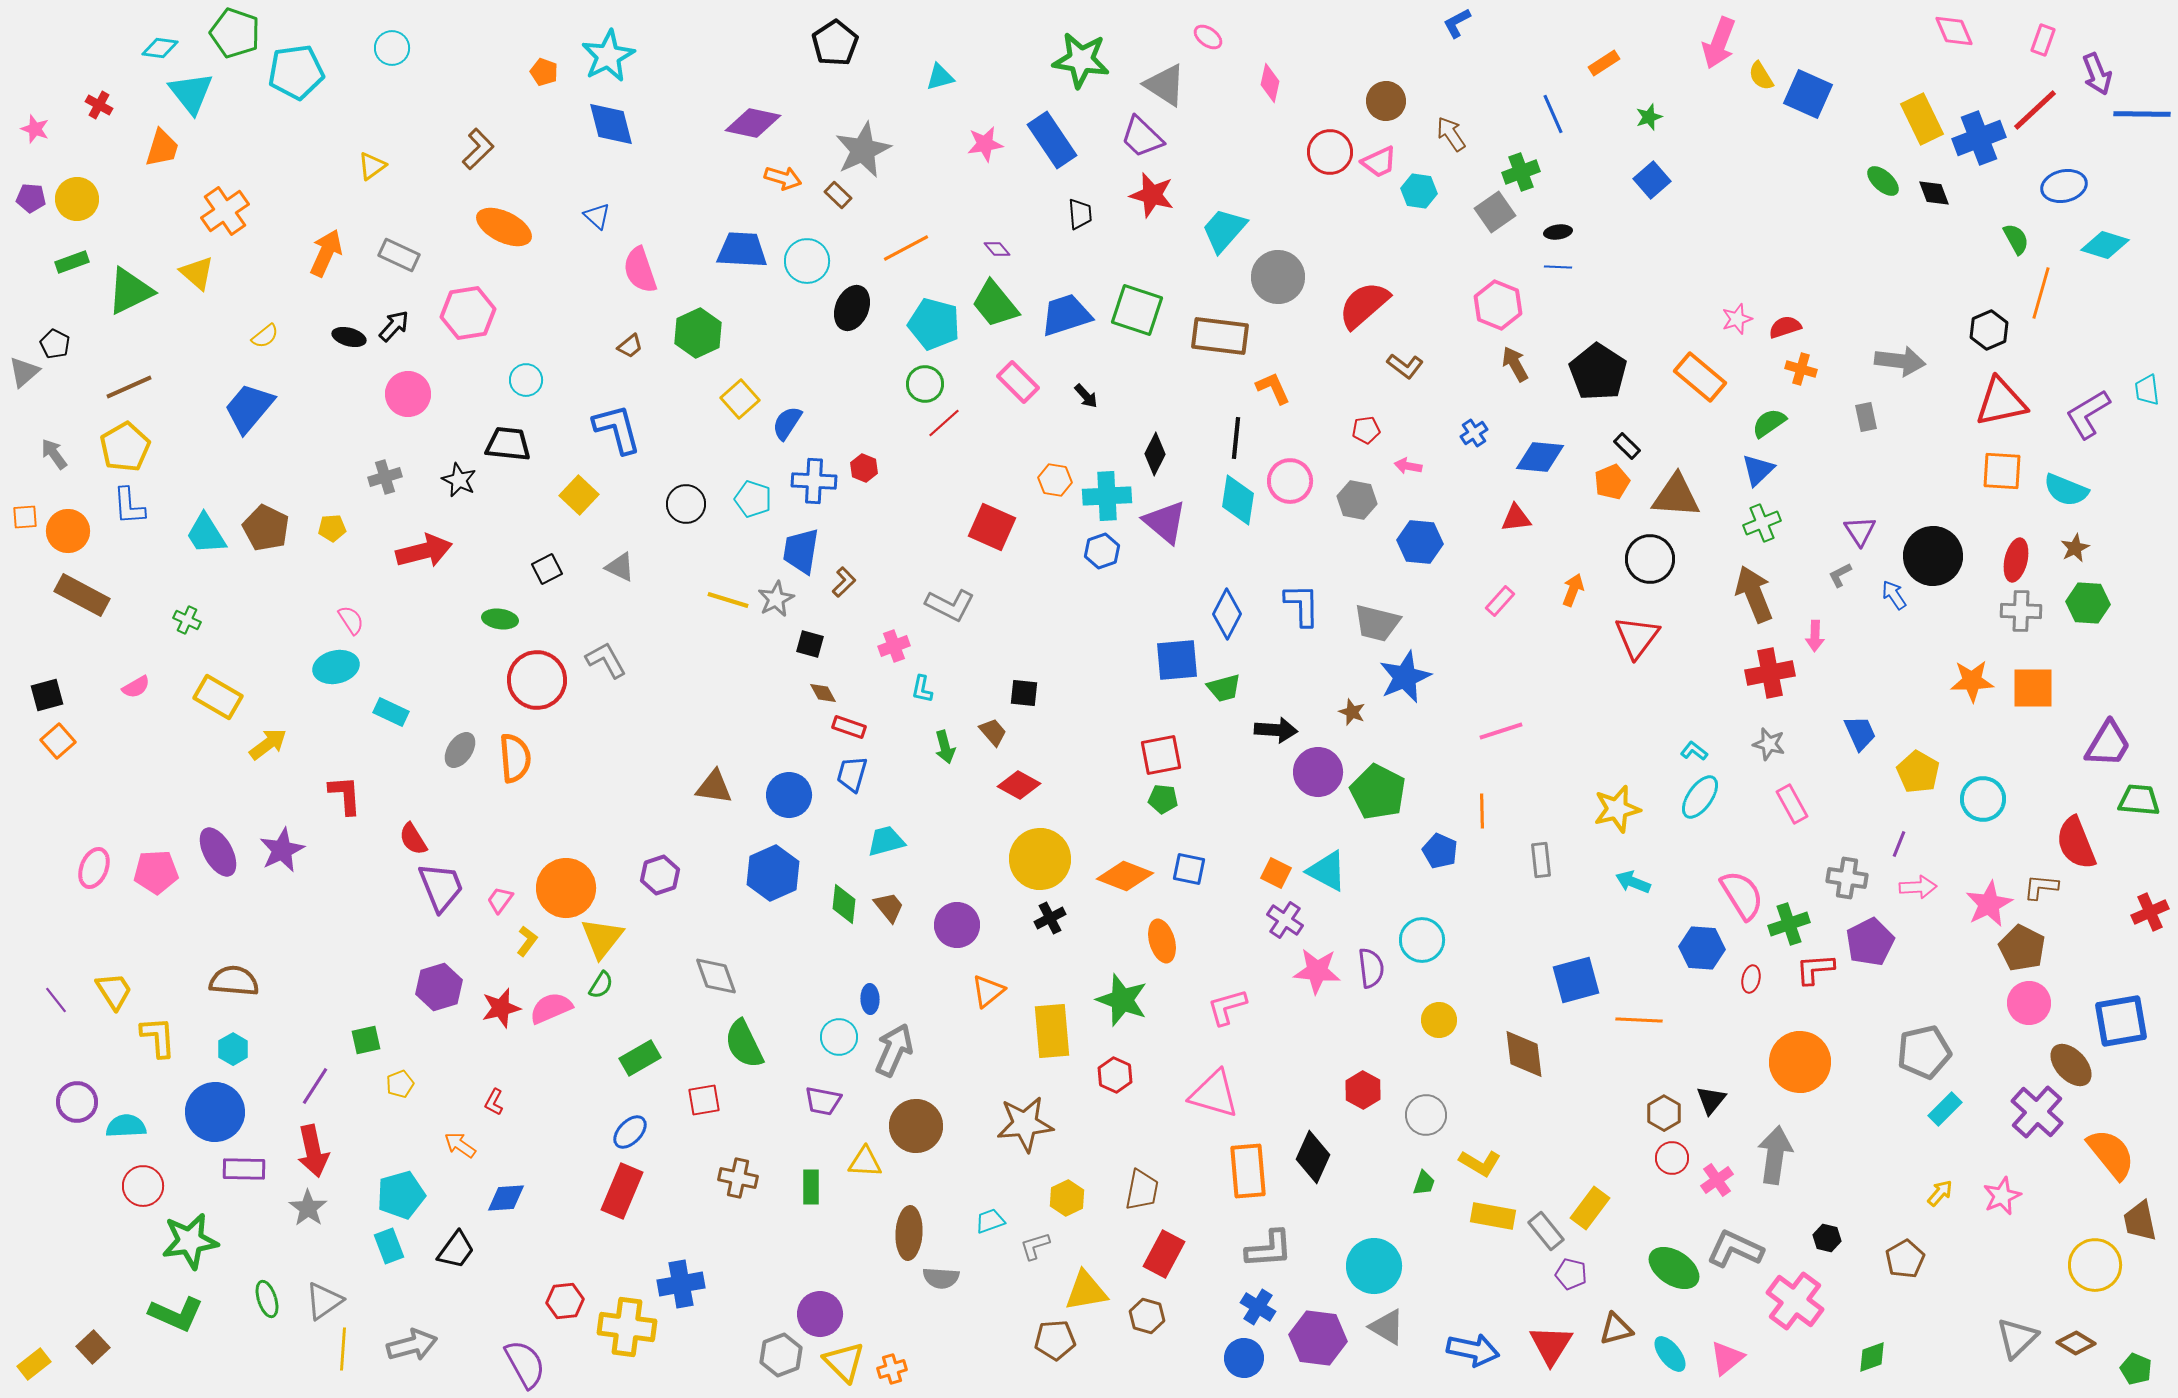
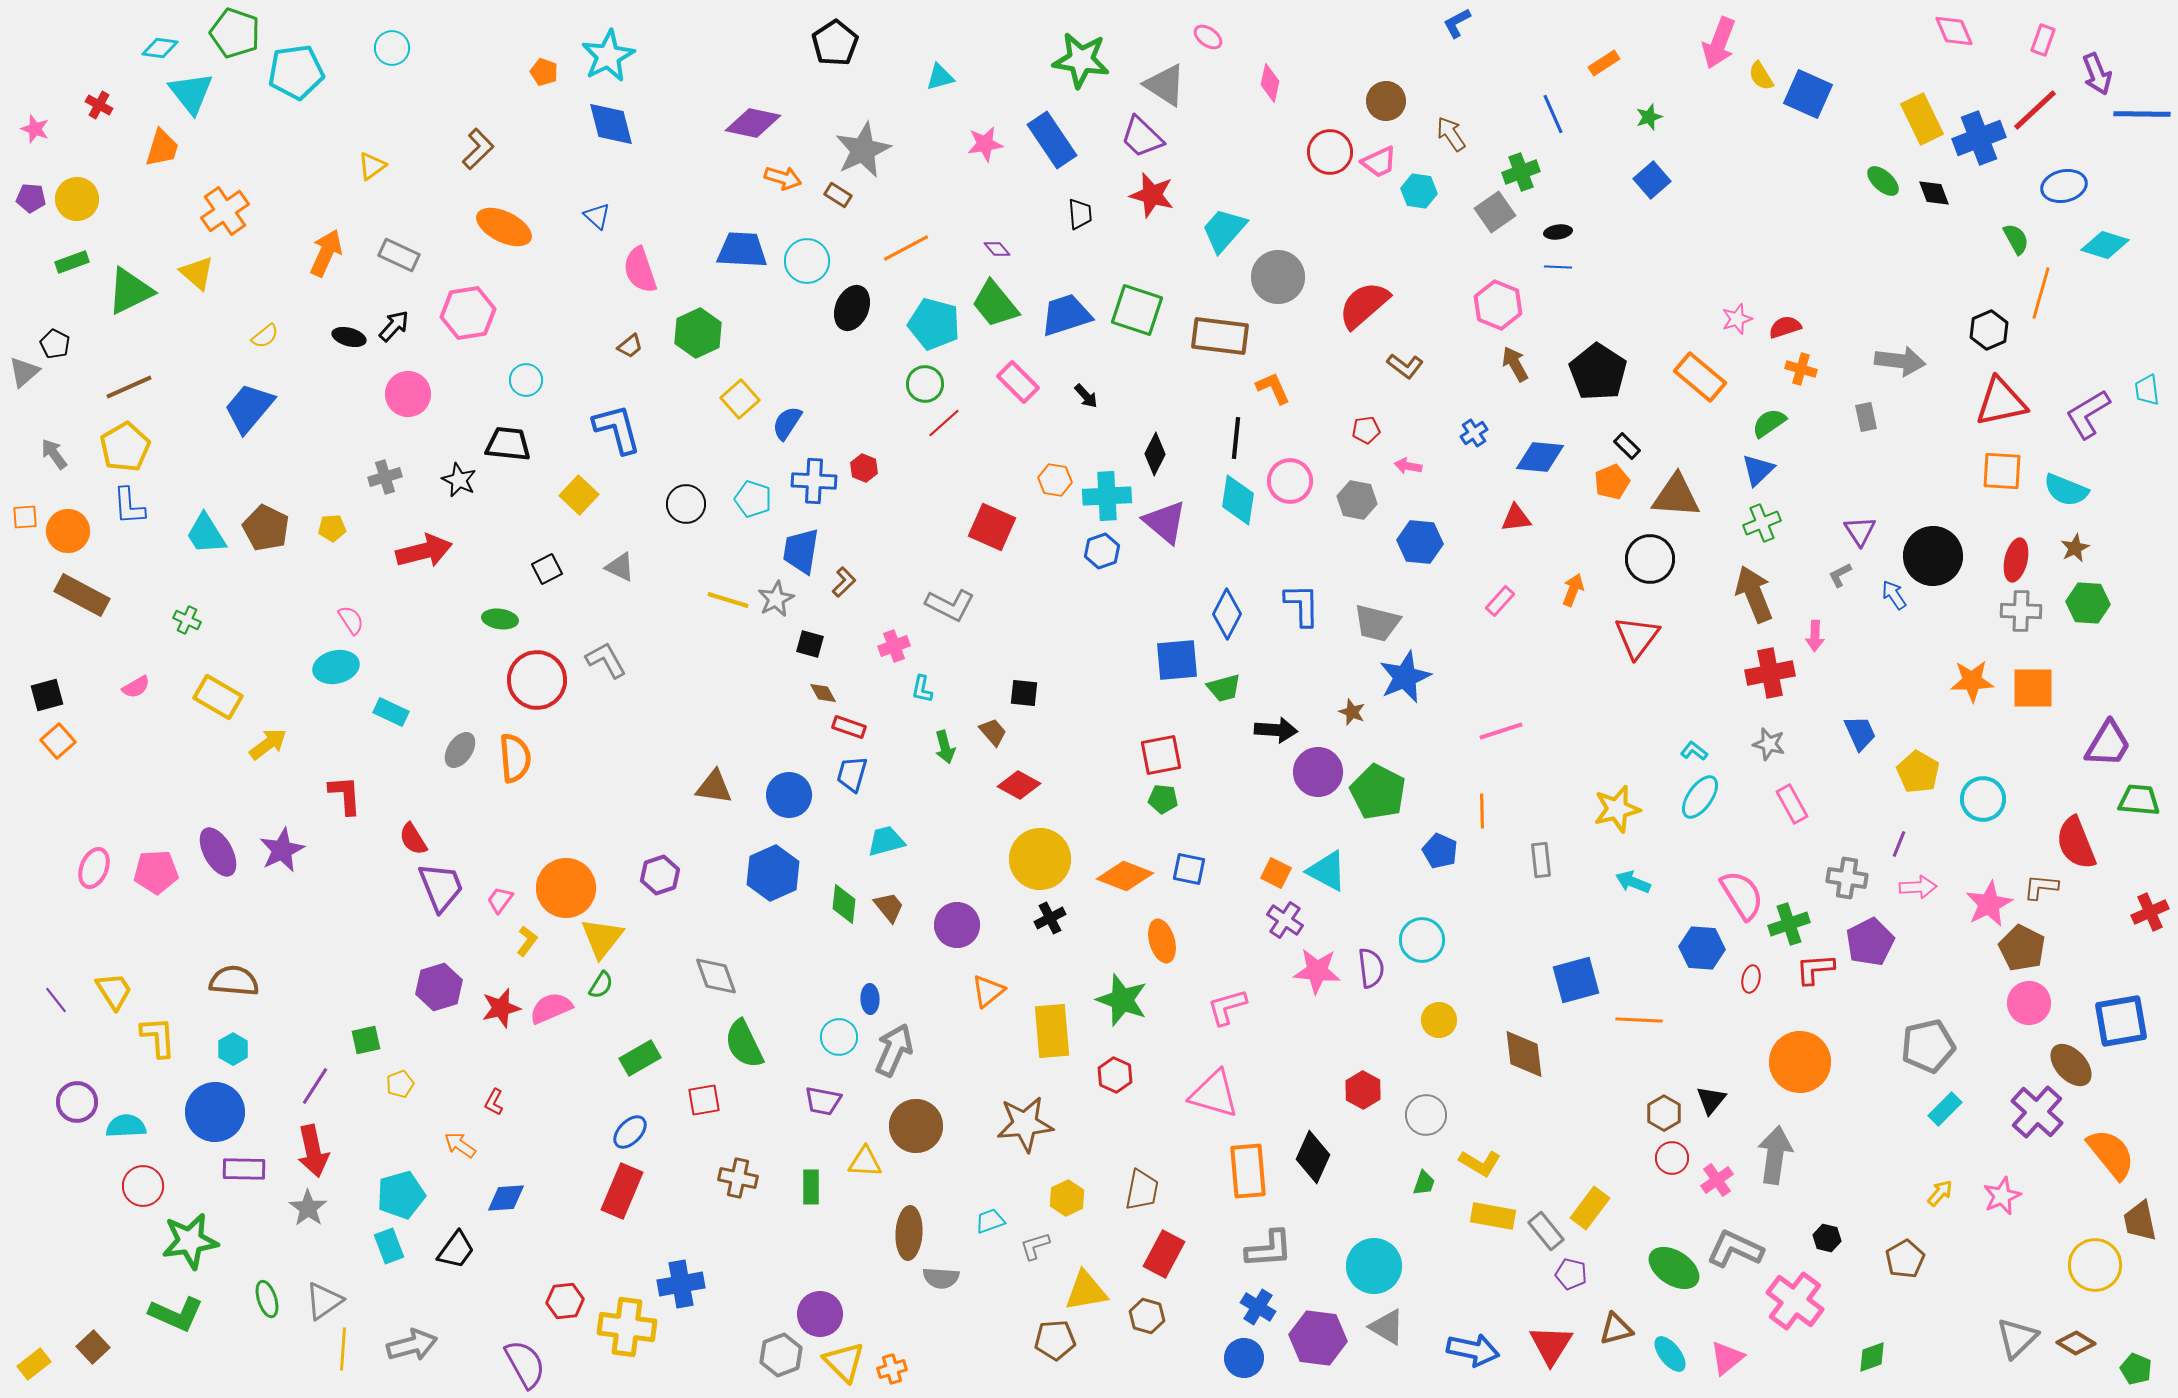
brown rectangle at (838, 195): rotated 12 degrees counterclockwise
gray pentagon at (1924, 1052): moved 4 px right, 6 px up
